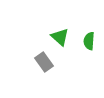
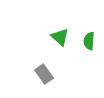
gray rectangle: moved 12 px down
